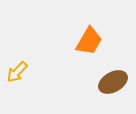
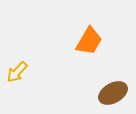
brown ellipse: moved 11 px down
